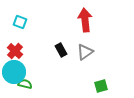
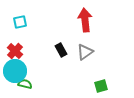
cyan square: rotated 32 degrees counterclockwise
cyan circle: moved 1 px right, 1 px up
